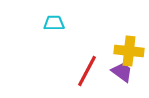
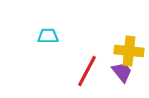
cyan trapezoid: moved 6 px left, 13 px down
purple trapezoid: rotated 15 degrees clockwise
